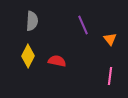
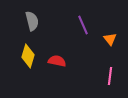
gray semicircle: rotated 18 degrees counterclockwise
yellow diamond: rotated 10 degrees counterclockwise
